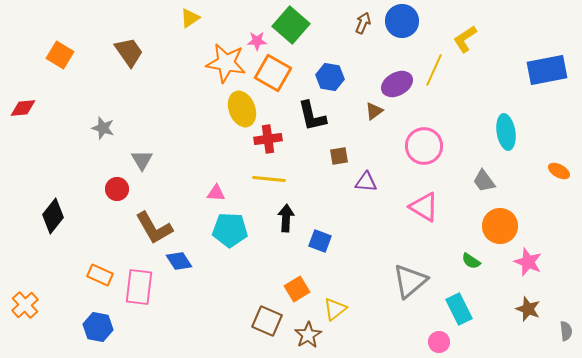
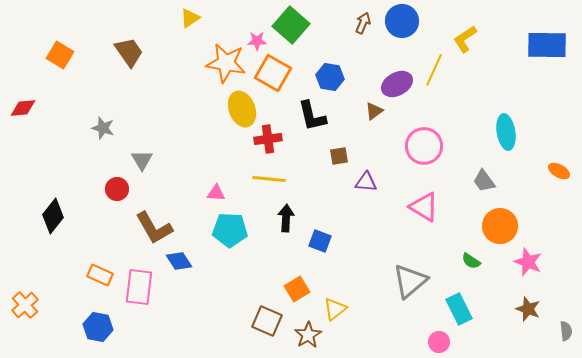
blue rectangle at (547, 70): moved 25 px up; rotated 12 degrees clockwise
